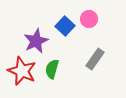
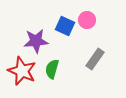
pink circle: moved 2 px left, 1 px down
blue square: rotated 18 degrees counterclockwise
purple star: rotated 20 degrees clockwise
